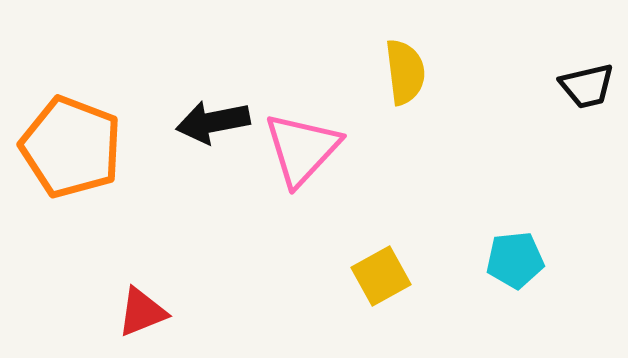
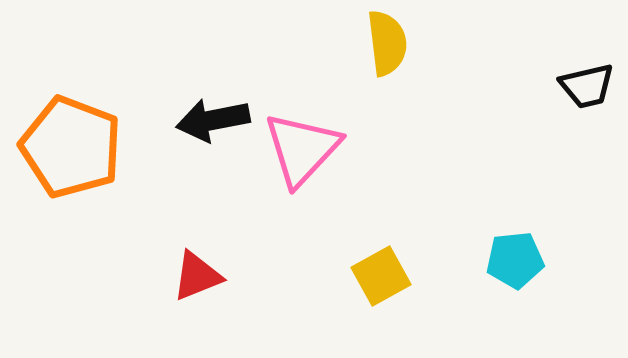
yellow semicircle: moved 18 px left, 29 px up
black arrow: moved 2 px up
red triangle: moved 55 px right, 36 px up
